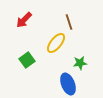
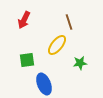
red arrow: rotated 18 degrees counterclockwise
yellow ellipse: moved 1 px right, 2 px down
green square: rotated 28 degrees clockwise
blue ellipse: moved 24 px left
